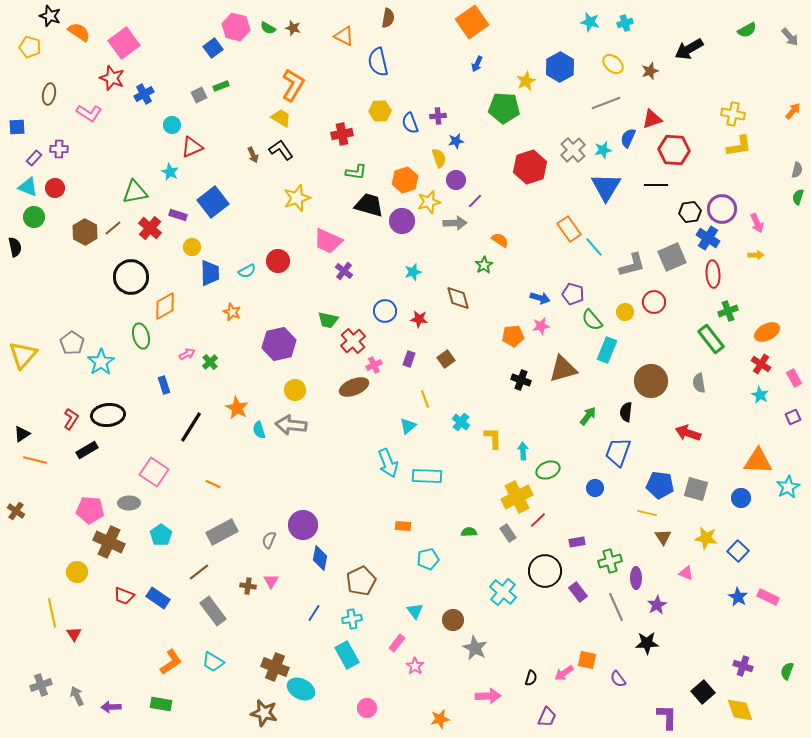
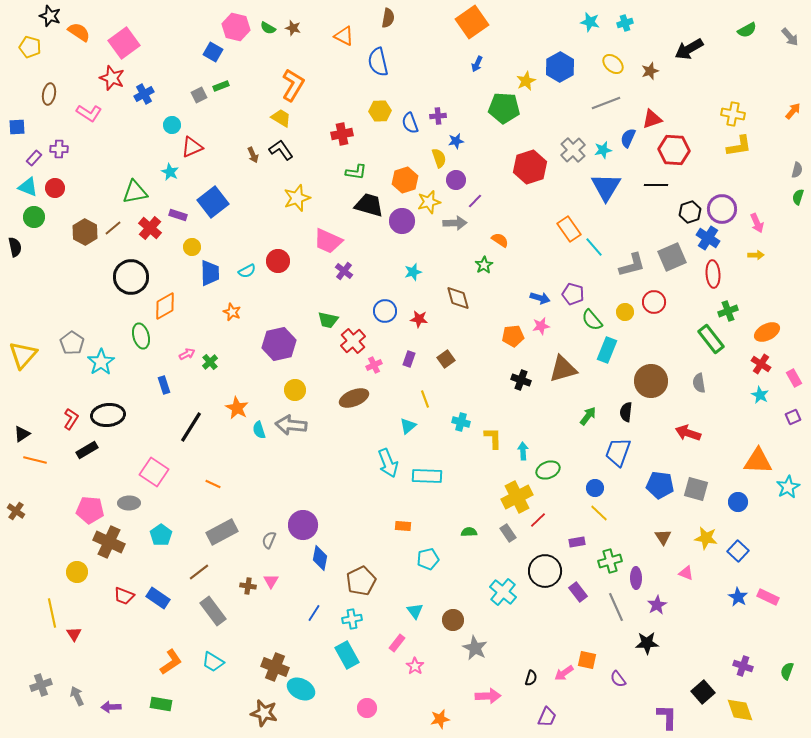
blue square at (213, 48): moved 4 px down; rotated 24 degrees counterclockwise
black hexagon at (690, 212): rotated 10 degrees counterclockwise
brown ellipse at (354, 387): moved 11 px down
cyan cross at (461, 422): rotated 24 degrees counterclockwise
blue circle at (741, 498): moved 3 px left, 4 px down
yellow line at (647, 513): moved 48 px left; rotated 30 degrees clockwise
